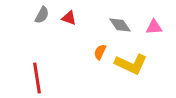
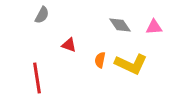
red triangle: moved 27 px down
orange semicircle: moved 8 px down; rotated 14 degrees counterclockwise
